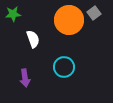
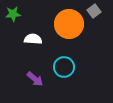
gray square: moved 2 px up
orange circle: moved 4 px down
white semicircle: rotated 66 degrees counterclockwise
purple arrow: moved 10 px right, 1 px down; rotated 42 degrees counterclockwise
